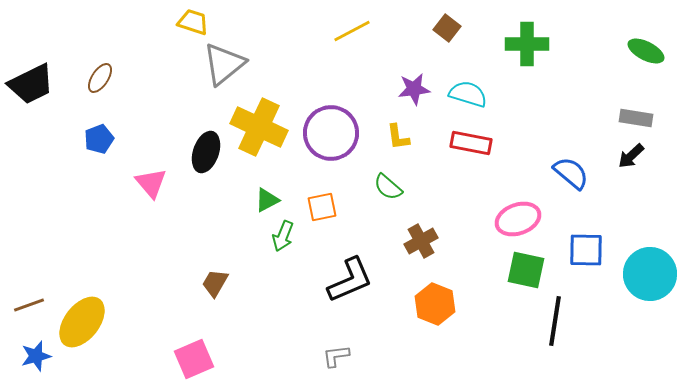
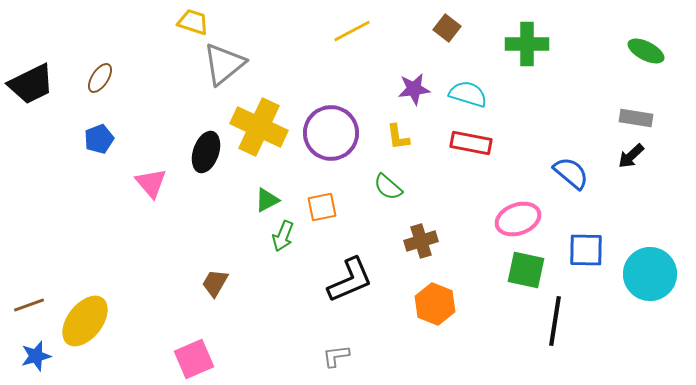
brown cross: rotated 12 degrees clockwise
yellow ellipse: moved 3 px right, 1 px up
